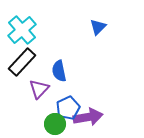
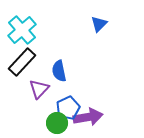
blue triangle: moved 1 px right, 3 px up
green circle: moved 2 px right, 1 px up
